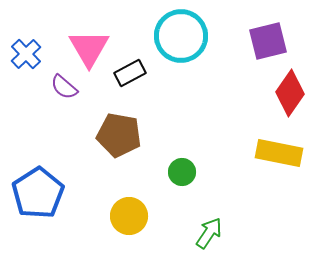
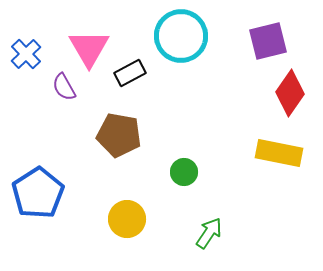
purple semicircle: rotated 20 degrees clockwise
green circle: moved 2 px right
yellow circle: moved 2 px left, 3 px down
